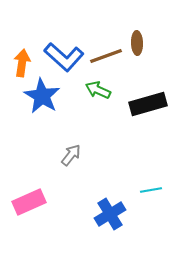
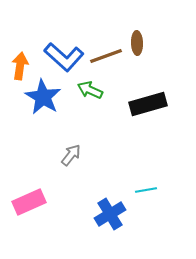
orange arrow: moved 2 px left, 3 px down
green arrow: moved 8 px left
blue star: moved 1 px right, 1 px down
cyan line: moved 5 px left
